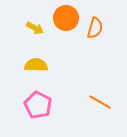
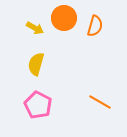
orange circle: moved 2 px left
orange semicircle: moved 2 px up
yellow semicircle: moved 1 px up; rotated 75 degrees counterclockwise
